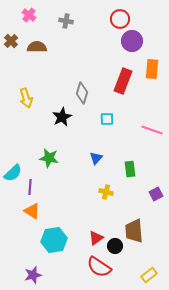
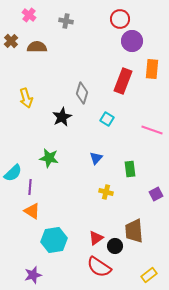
cyan square: rotated 32 degrees clockwise
